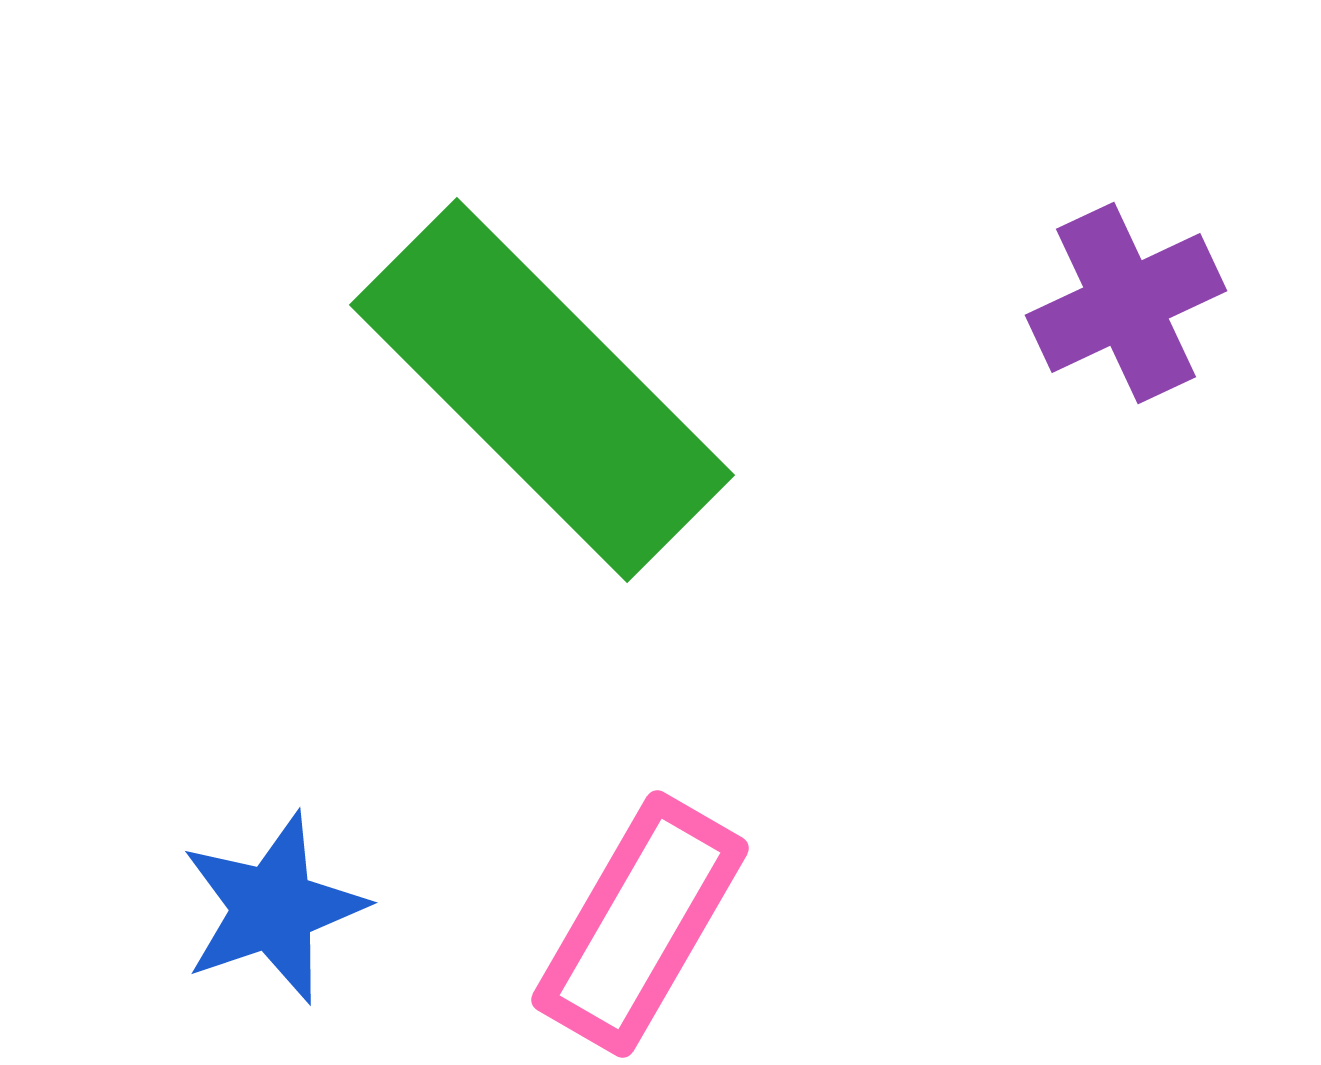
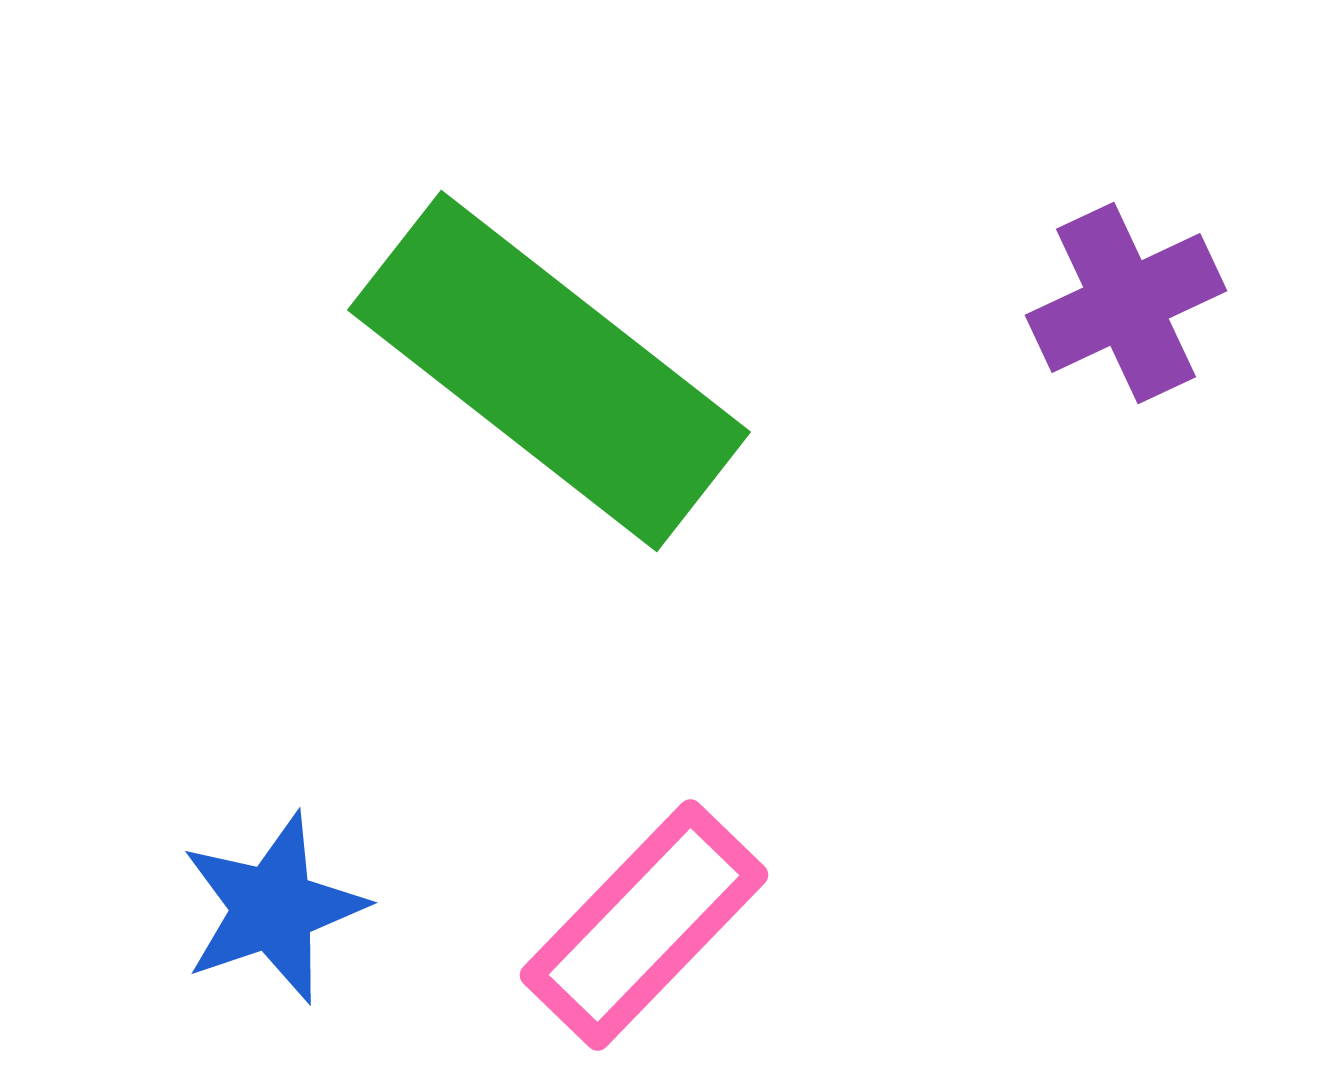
green rectangle: moved 7 px right, 19 px up; rotated 7 degrees counterclockwise
pink rectangle: moved 4 px right, 1 px down; rotated 14 degrees clockwise
